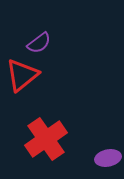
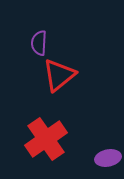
purple semicircle: rotated 130 degrees clockwise
red triangle: moved 37 px right
